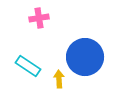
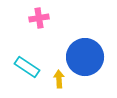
cyan rectangle: moved 1 px left, 1 px down
